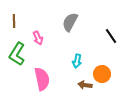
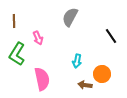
gray semicircle: moved 5 px up
